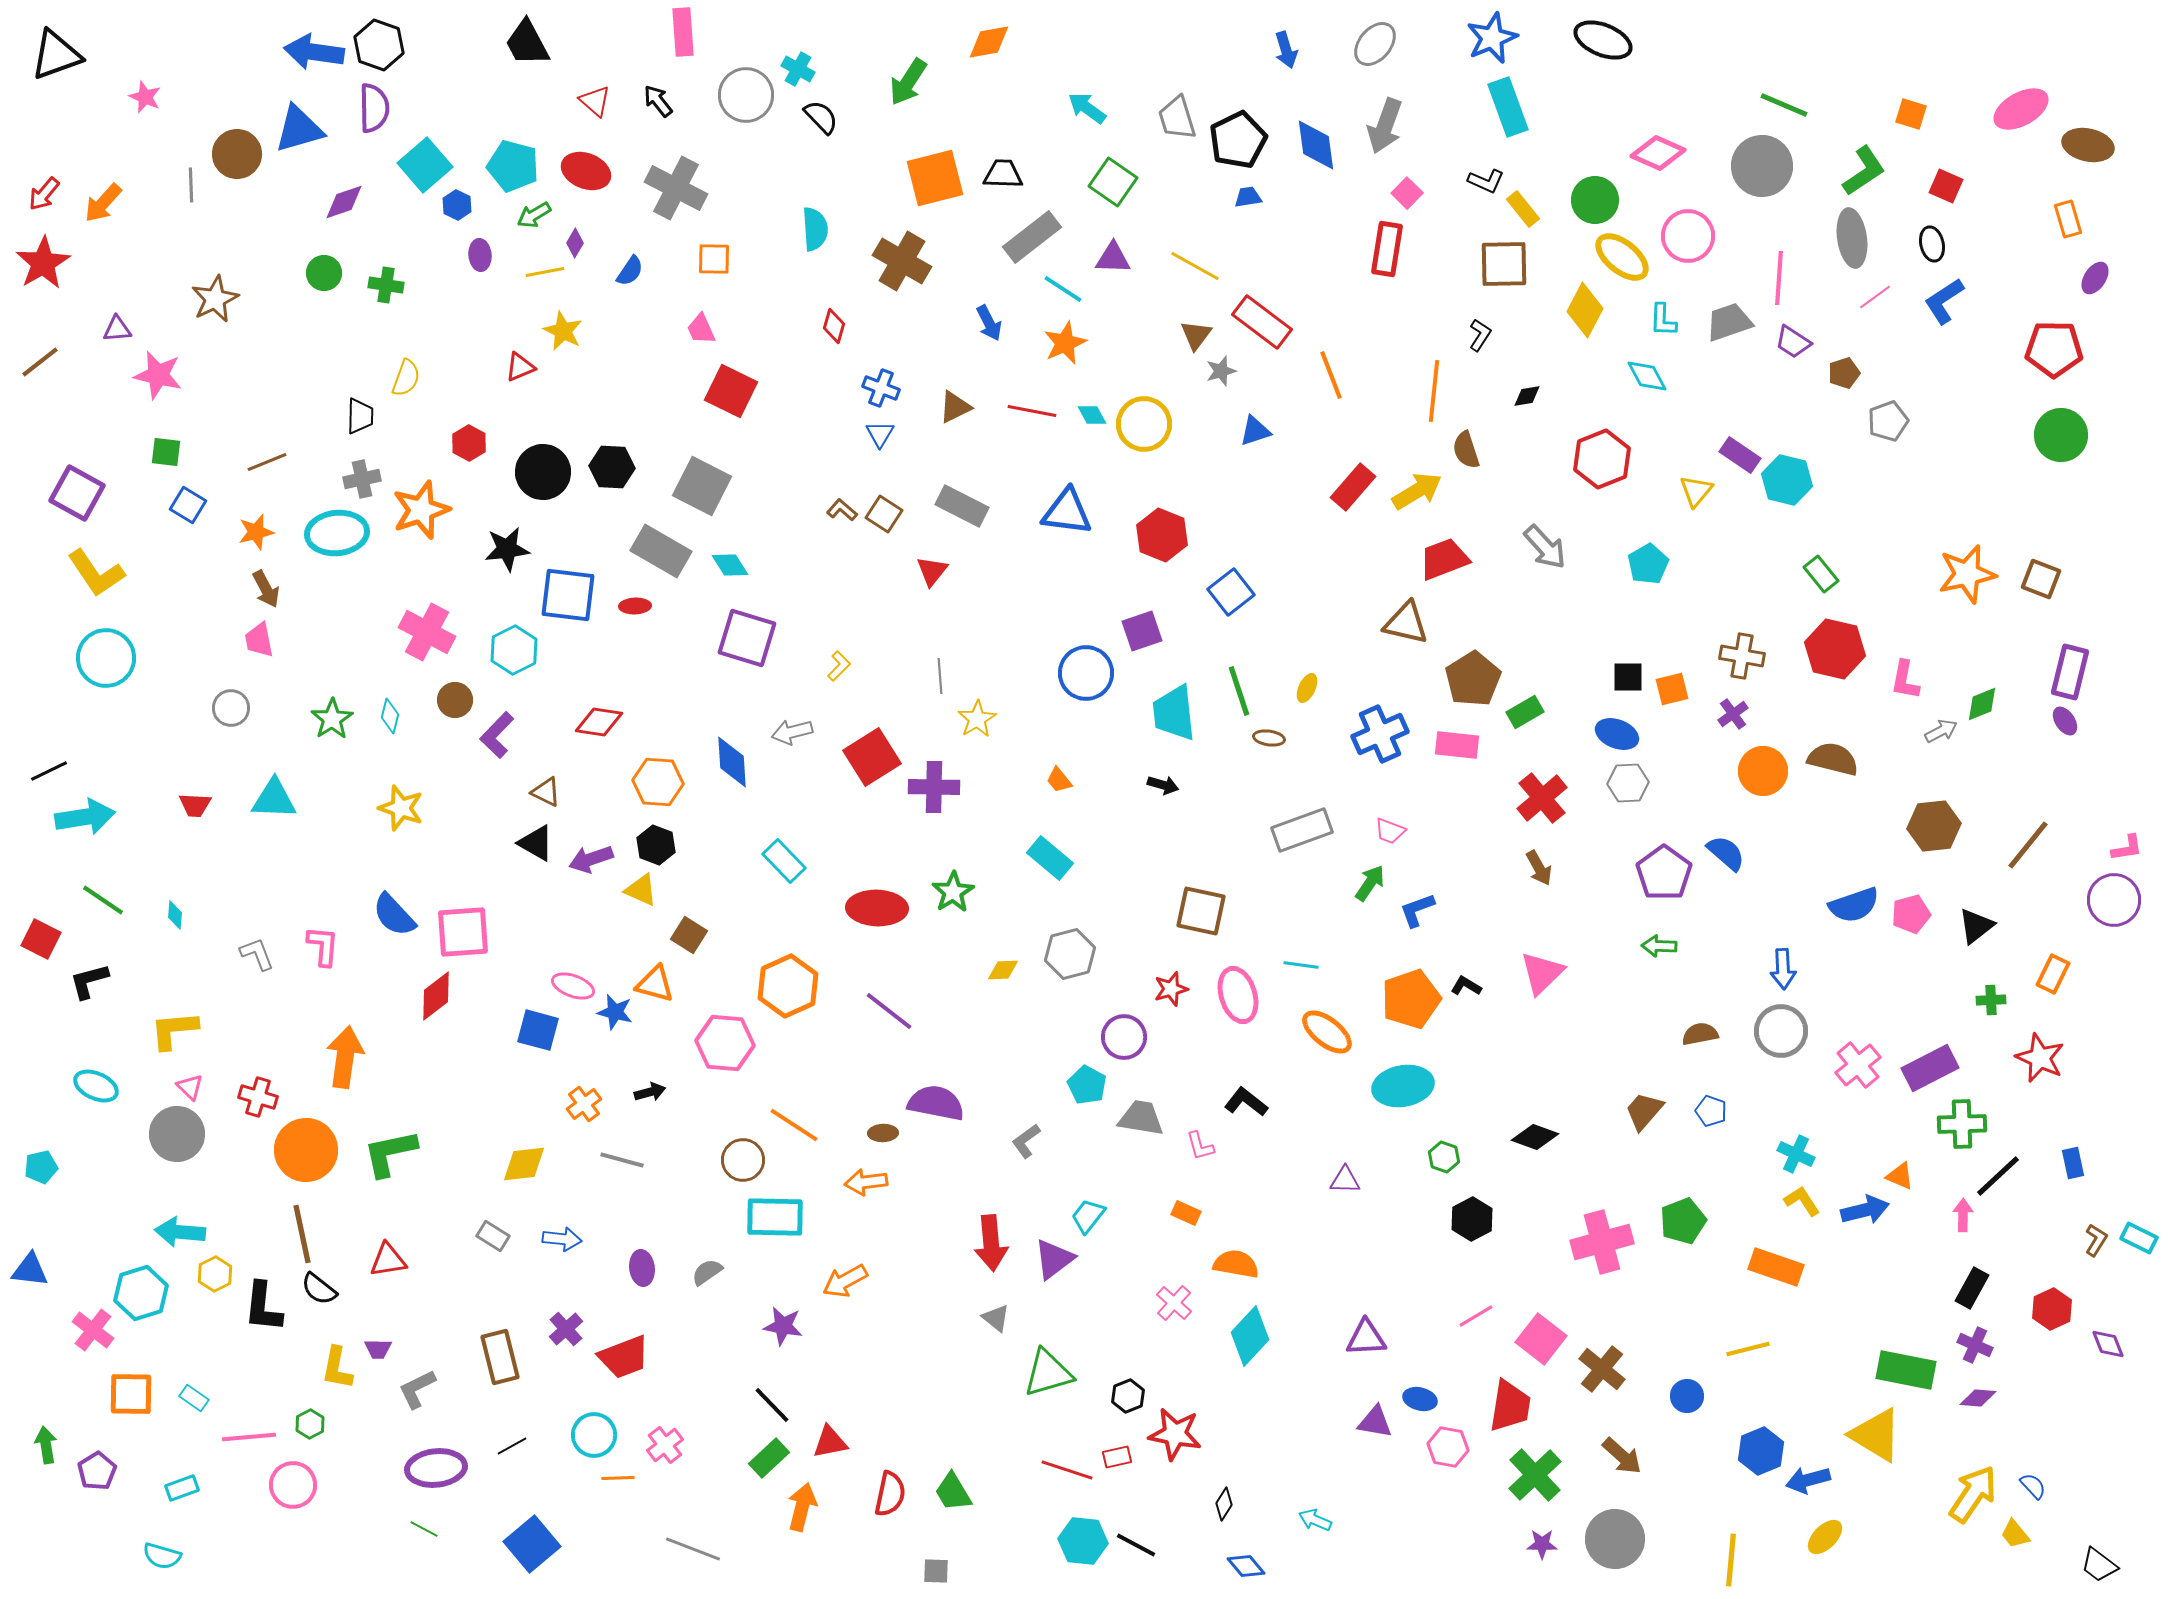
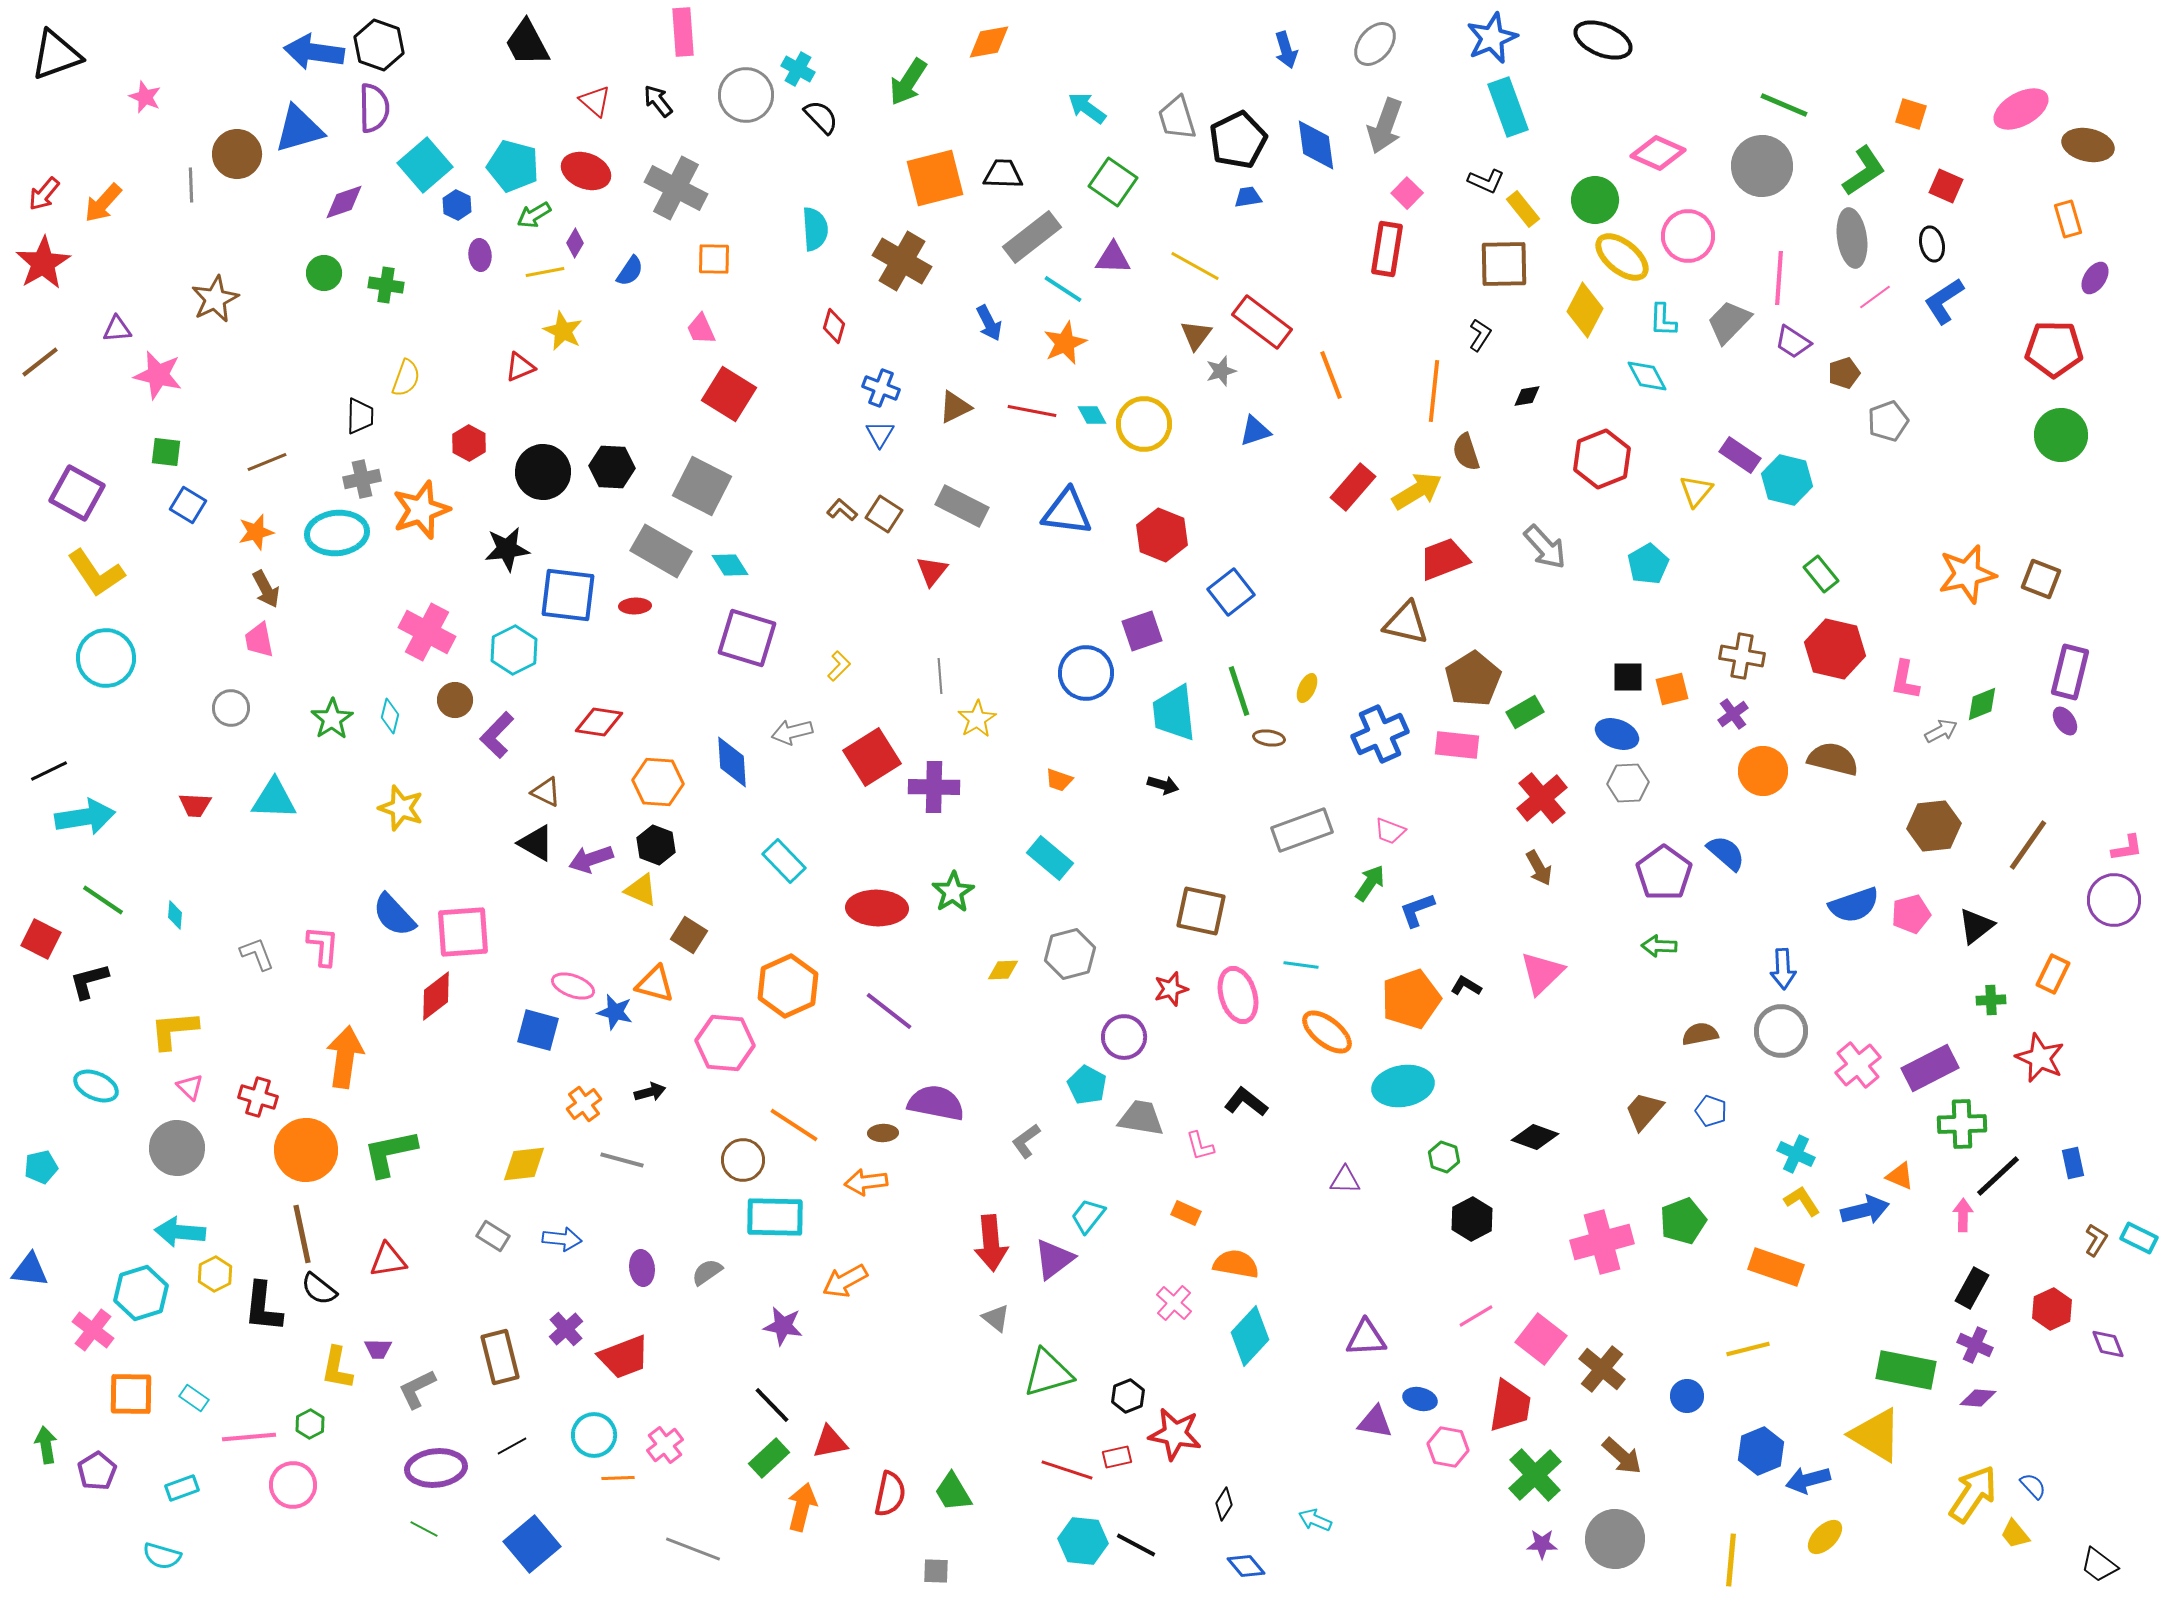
gray trapezoid at (1729, 322): rotated 27 degrees counterclockwise
red square at (731, 391): moved 2 px left, 3 px down; rotated 6 degrees clockwise
brown semicircle at (1466, 450): moved 2 px down
orange trapezoid at (1059, 780): rotated 32 degrees counterclockwise
brown line at (2028, 845): rotated 4 degrees counterclockwise
gray circle at (177, 1134): moved 14 px down
